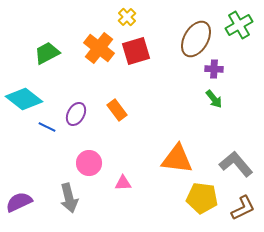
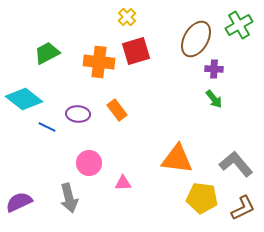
orange cross: moved 14 px down; rotated 32 degrees counterclockwise
purple ellipse: moved 2 px right; rotated 65 degrees clockwise
